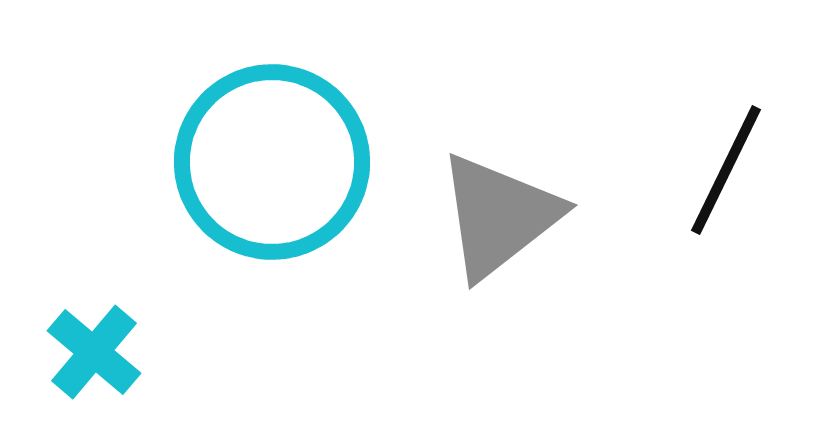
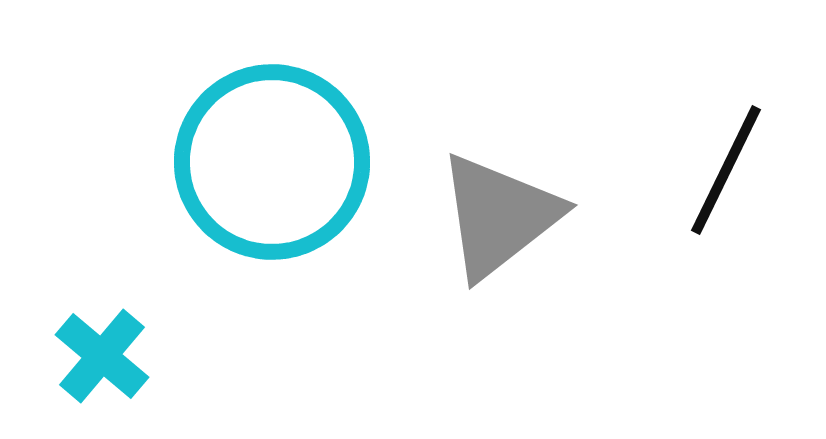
cyan cross: moved 8 px right, 4 px down
